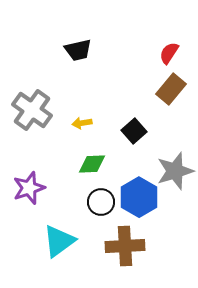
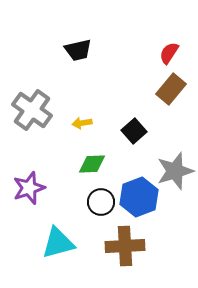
blue hexagon: rotated 9 degrees clockwise
cyan triangle: moved 1 px left, 2 px down; rotated 21 degrees clockwise
